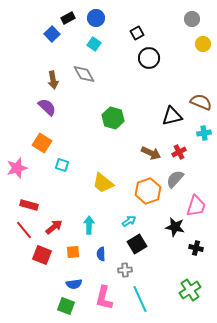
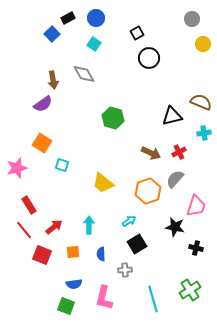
purple semicircle at (47, 107): moved 4 px left, 3 px up; rotated 102 degrees clockwise
red rectangle at (29, 205): rotated 42 degrees clockwise
cyan line at (140, 299): moved 13 px right; rotated 8 degrees clockwise
